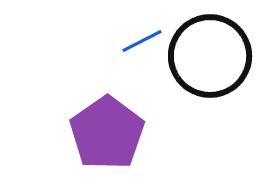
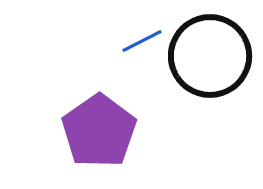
purple pentagon: moved 8 px left, 2 px up
